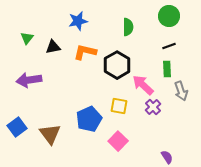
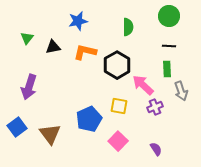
black line: rotated 24 degrees clockwise
purple arrow: moved 7 px down; rotated 65 degrees counterclockwise
purple cross: moved 2 px right; rotated 21 degrees clockwise
purple semicircle: moved 11 px left, 8 px up
